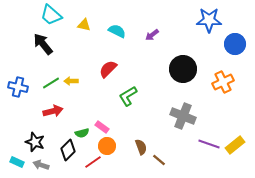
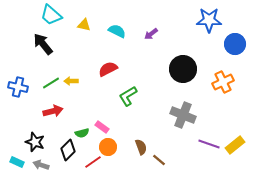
purple arrow: moved 1 px left, 1 px up
red semicircle: rotated 18 degrees clockwise
gray cross: moved 1 px up
orange circle: moved 1 px right, 1 px down
